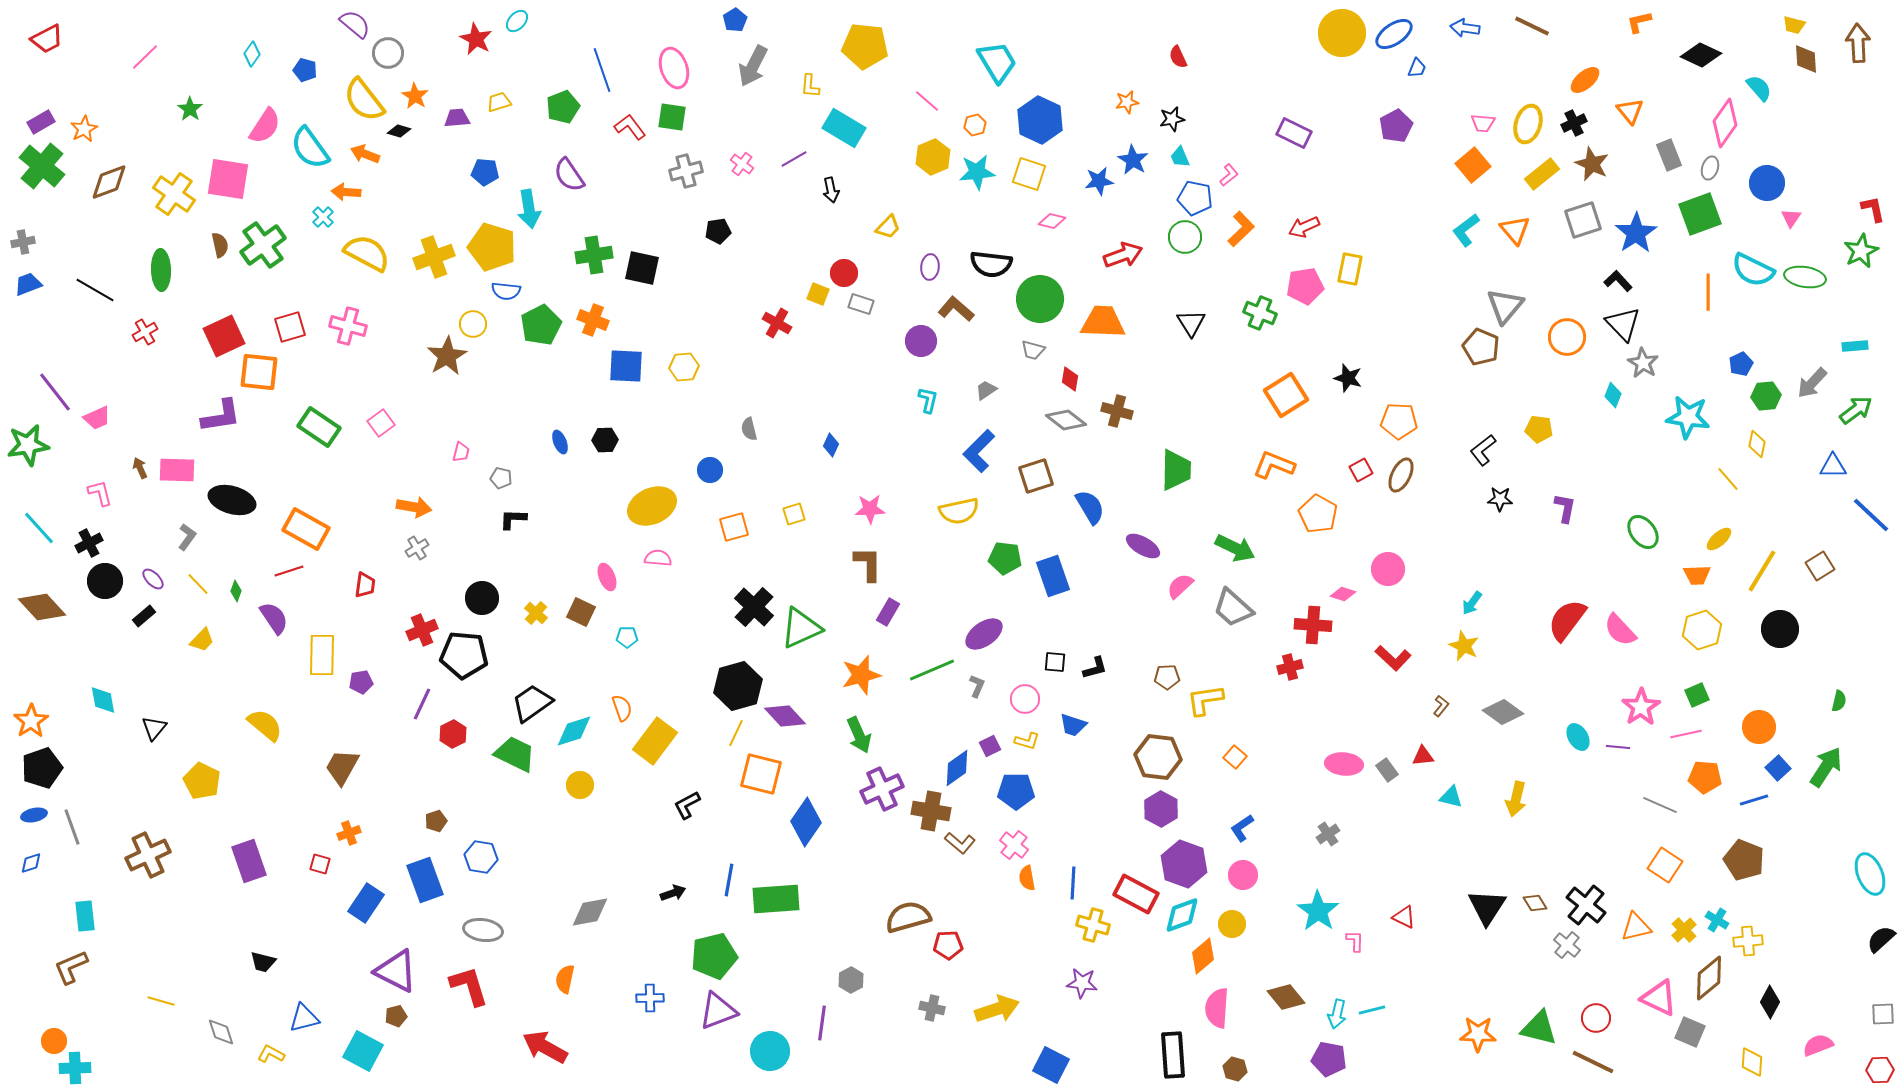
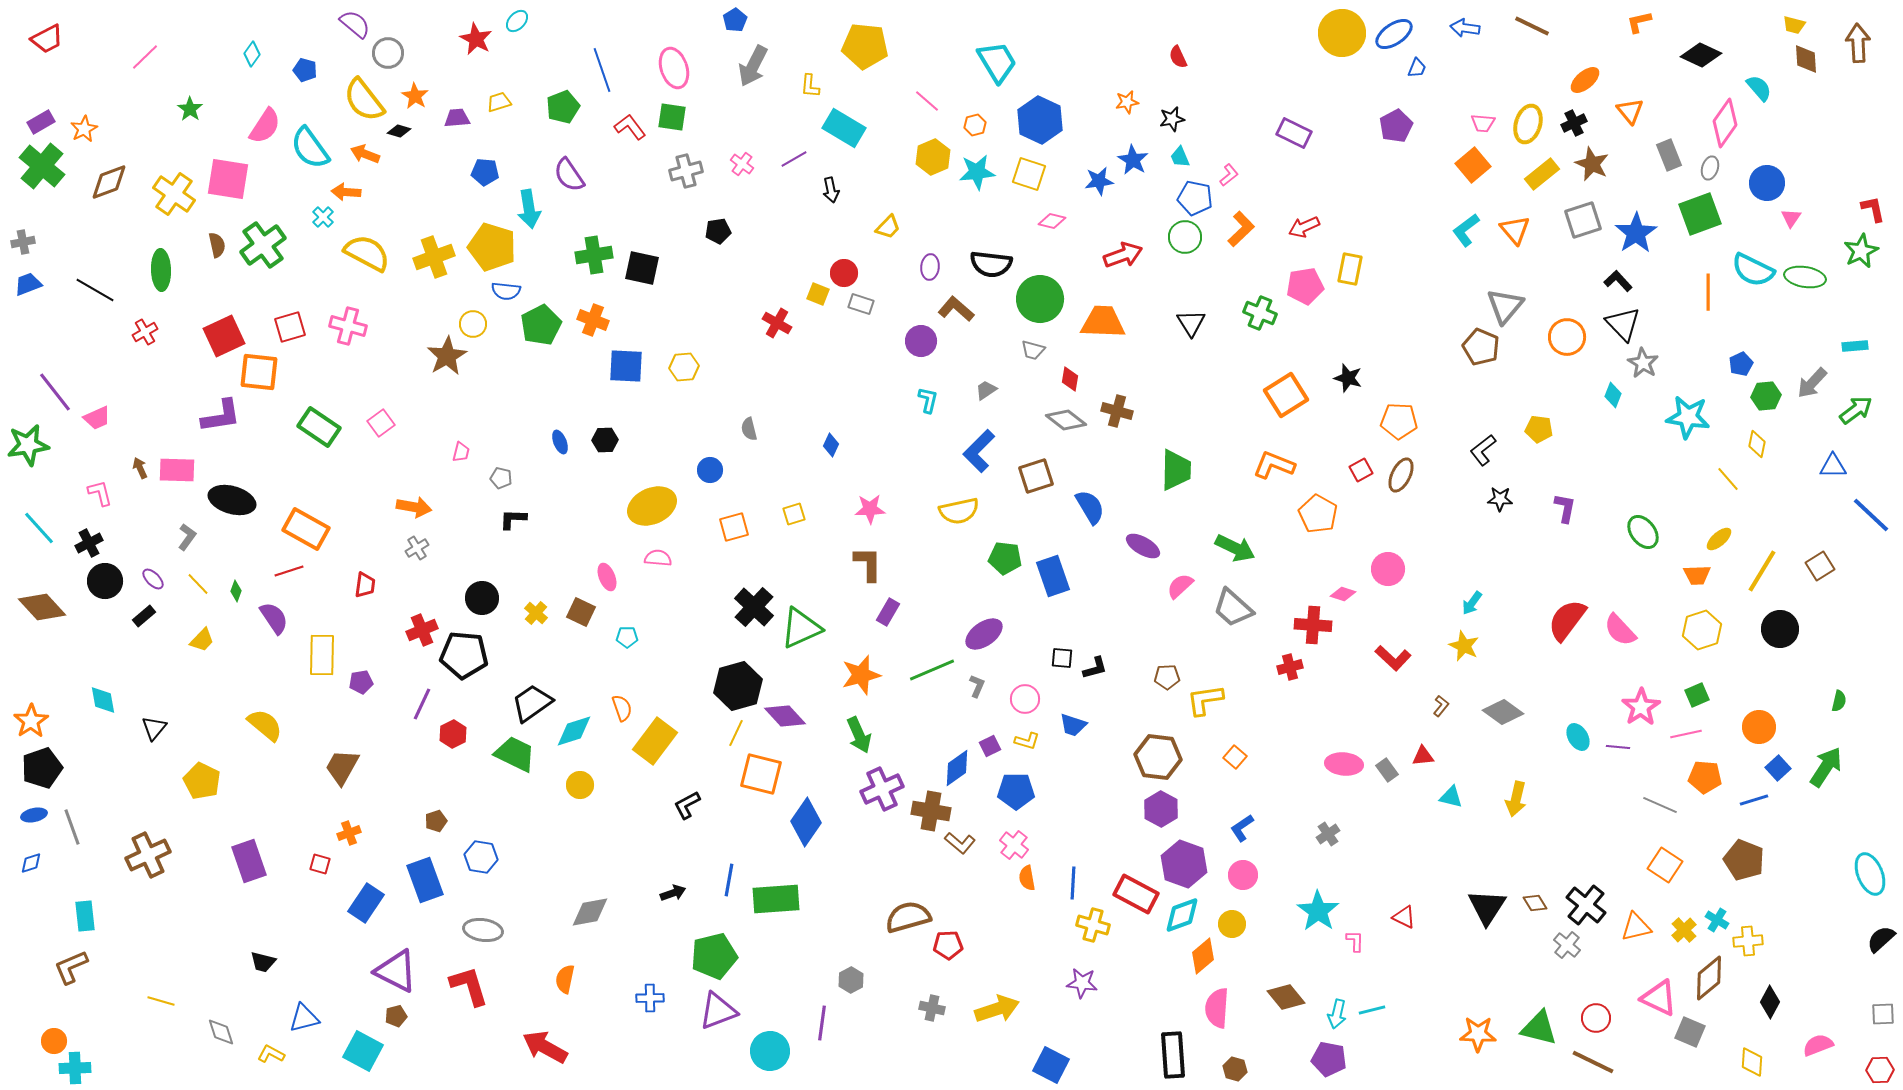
brown semicircle at (220, 245): moved 3 px left
black square at (1055, 662): moved 7 px right, 4 px up
